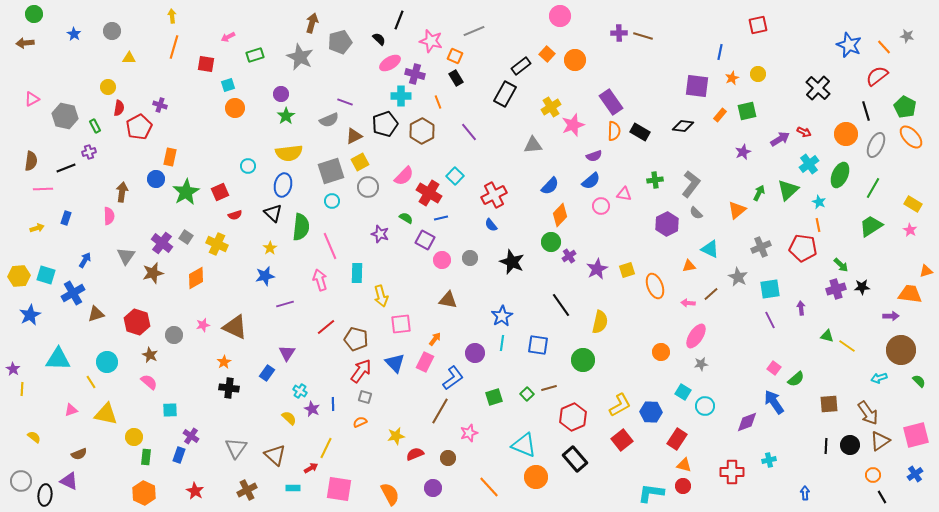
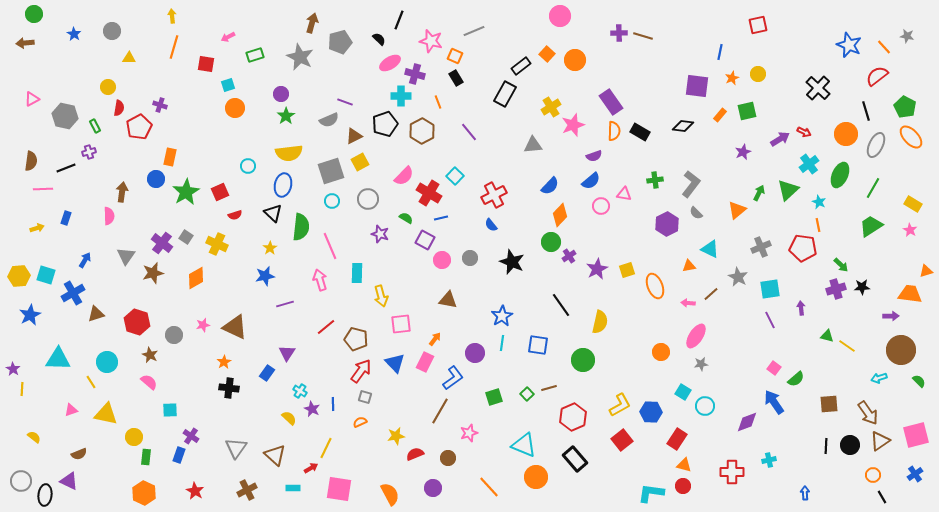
gray circle at (368, 187): moved 12 px down
